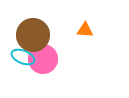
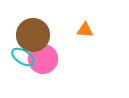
cyan ellipse: rotated 10 degrees clockwise
